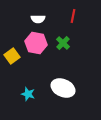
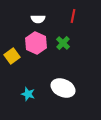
pink hexagon: rotated 15 degrees clockwise
